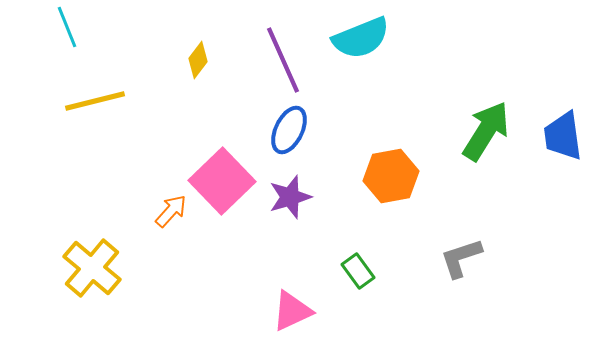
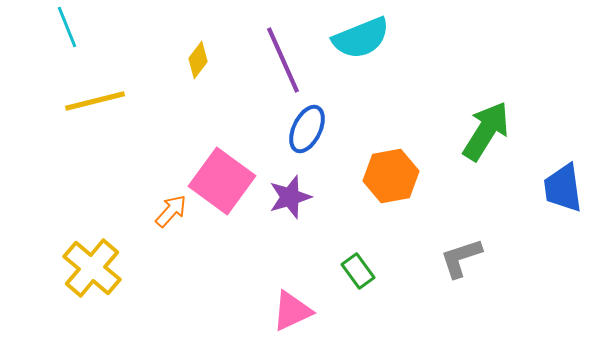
blue ellipse: moved 18 px right, 1 px up
blue trapezoid: moved 52 px down
pink square: rotated 10 degrees counterclockwise
